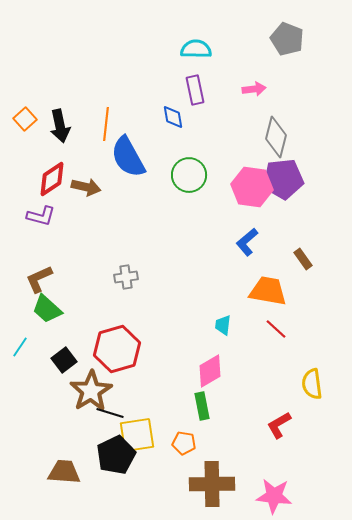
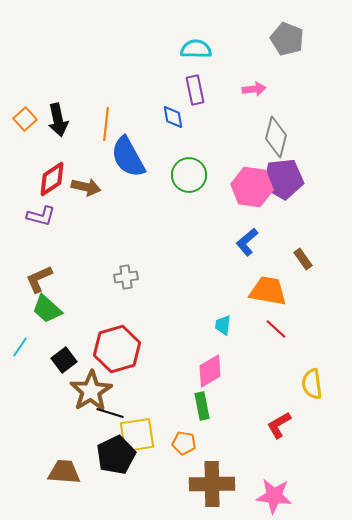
black arrow: moved 2 px left, 6 px up
